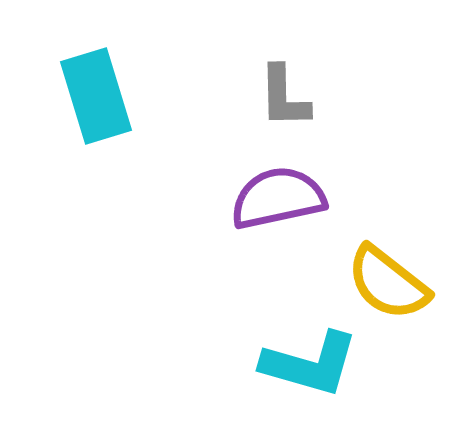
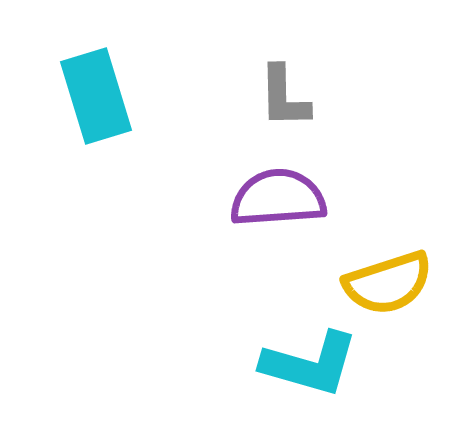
purple semicircle: rotated 8 degrees clockwise
yellow semicircle: rotated 56 degrees counterclockwise
